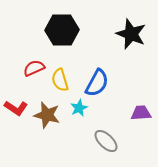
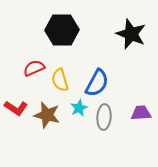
gray ellipse: moved 2 px left, 24 px up; rotated 50 degrees clockwise
